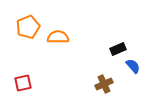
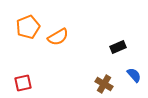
orange semicircle: rotated 150 degrees clockwise
black rectangle: moved 2 px up
blue semicircle: moved 1 px right, 9 px down
brown cross: rotated 36 degrees counterclockwise
